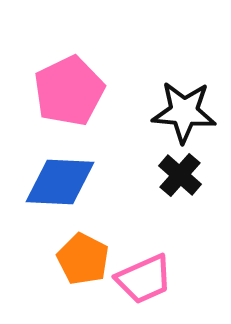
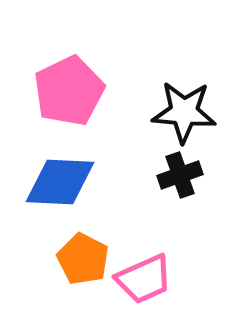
black cross: rotated 30 degrees clockwise
